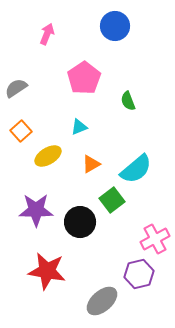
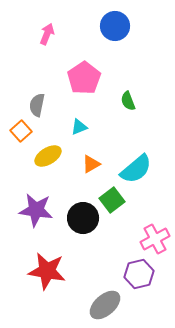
gray semicircle: moved 21 px right, 17 px down; rotated 45 degrees counterclockwise
purple star: rotated 8 degrees clockwise
black circle: moved 3 px right, 4 px up
gray ellipse: moved 3 px right, 4 px down
